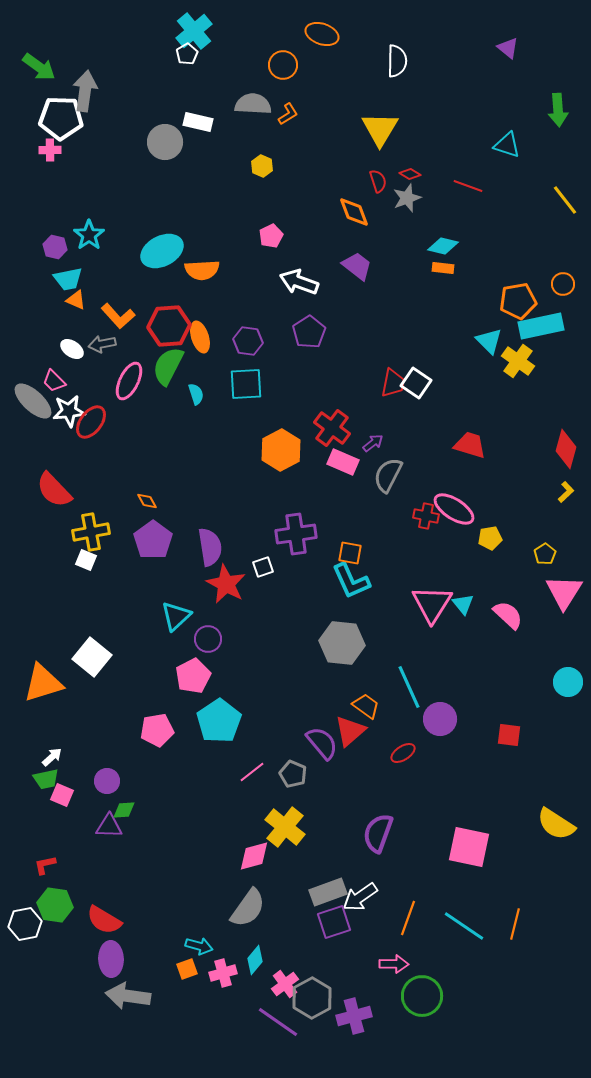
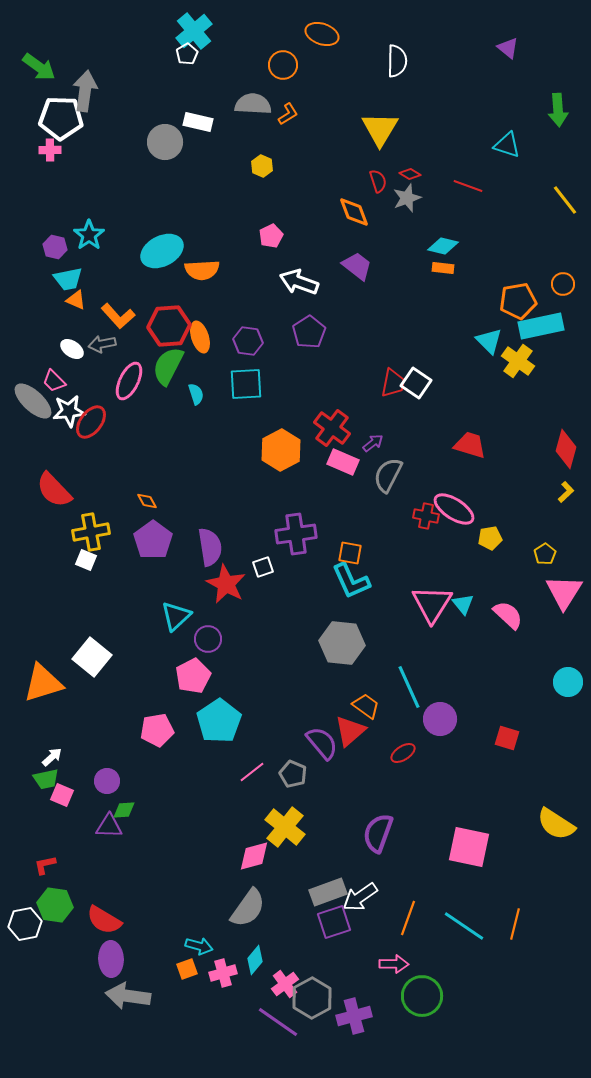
red square at (509, 735): moved 2 px left, 3 px down; rotated 10 degrees clockwise
